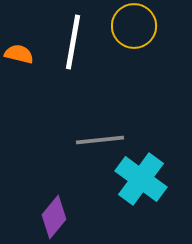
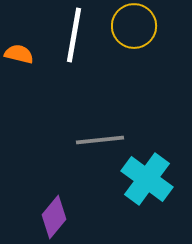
white line: moved 1 px right, 7 px up
cyan cross: moved 6 px right
